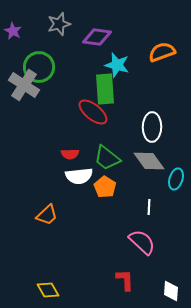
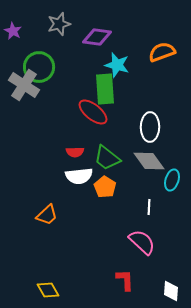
white ellipse: moved 2 px left
red semicircle: moved 5 px right, 2 px up
cyan ellipse: moved 4 px left, 1 px down
